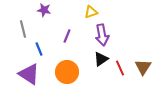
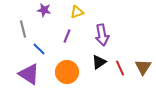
yellow triangle: moved 14 px left
blue line: rotated 24 degrees counterclockwise
black triangle: moved 2 px left, 3 px down
